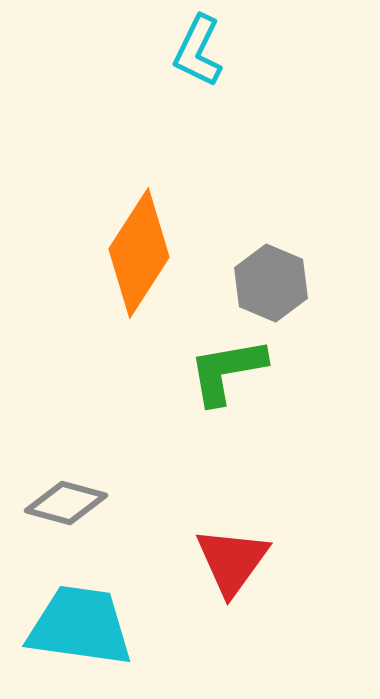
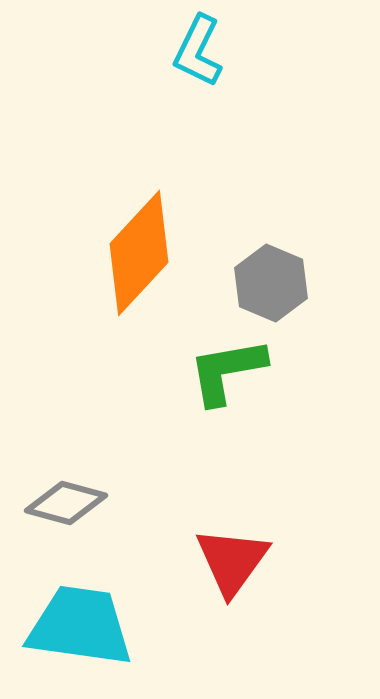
orange diamond: rotated 10 degrees clockwise
